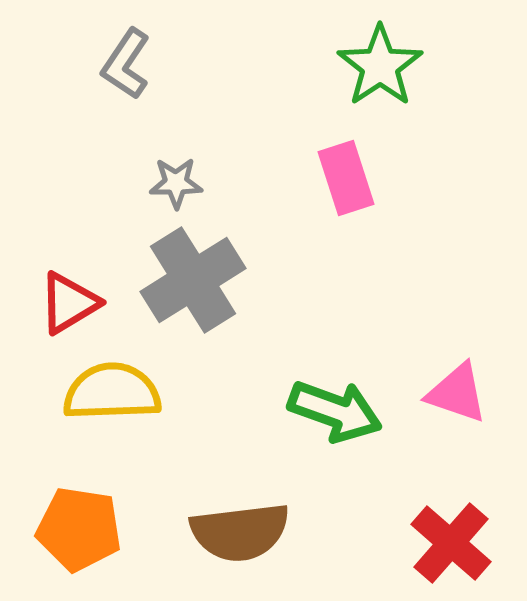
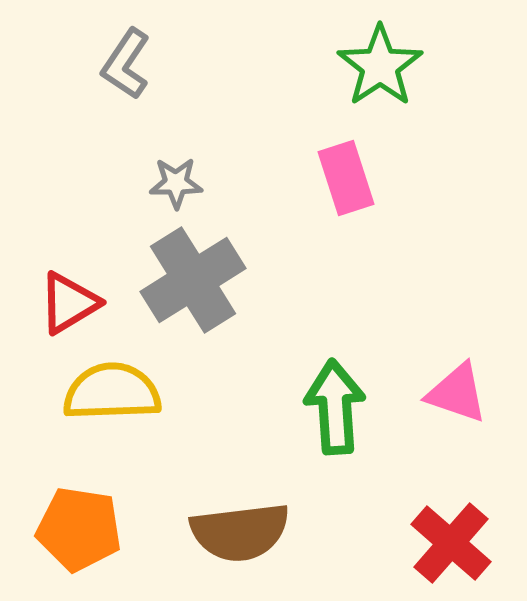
green arrow: moved 4 px up; rotated 114 degrees counterclockwise
